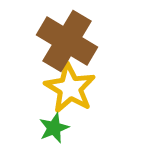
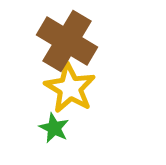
green star: rotated 24 degrees counterclockwise
